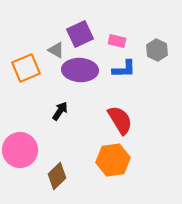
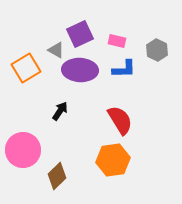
orange square: rotated 8 degrees counterclockwise
pink circle: moved 3 px right
